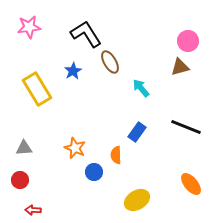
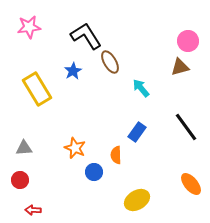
black L-shape: moved 2 px down
black line: rotated 32 degrees clockwise
